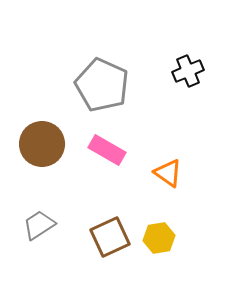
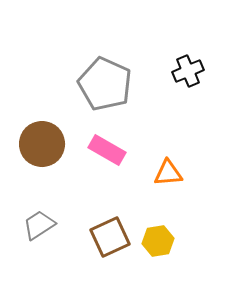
gray pentagon: moved 3 px right, 1 px up
orange triangle: rotated 40 degrees counterclockwise
yellow hexagon: moved 1 px left, 3 px down
